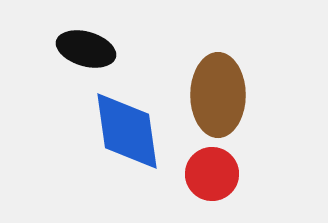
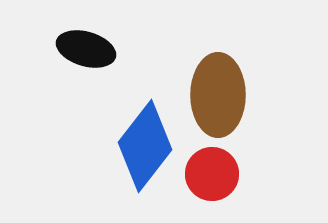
blue diamond: moved 18 px right, 15 px down; rotated 46 degrees clockwise
